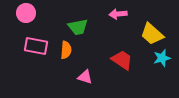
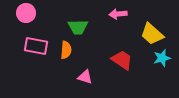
green trapezoid: rotated 10 degrees clockwise
